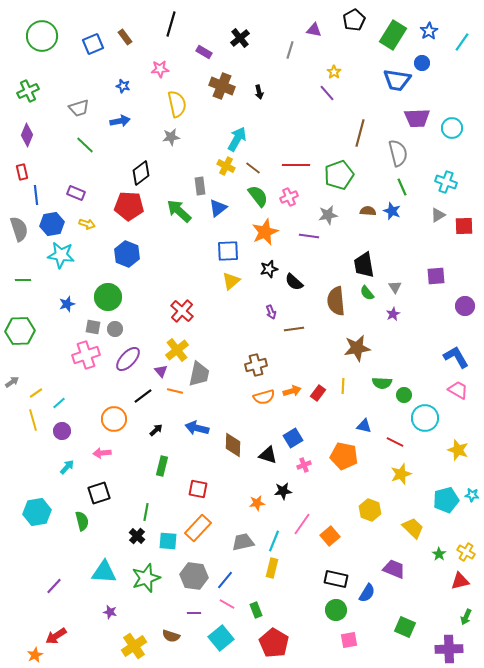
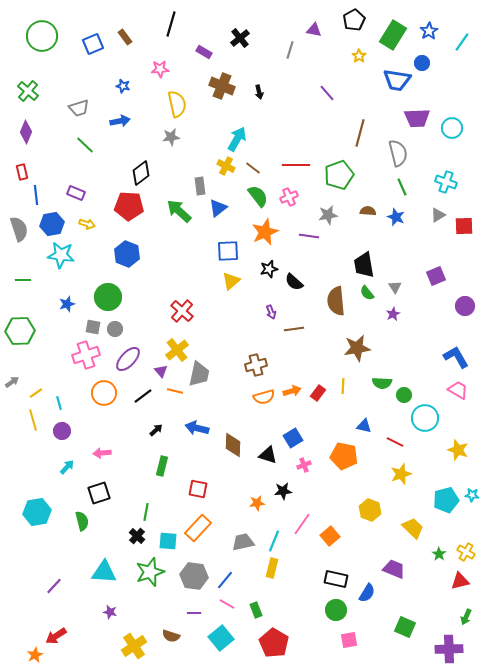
yellow star at (334, 72): moved 25 px right, 16 px up
green cross at (28, 91): rotated 25 degrees counterclockwise
purple diamond at (27, 135): moved 1 px left, 3 px up
blue star at (392, 211): moved 4 px right, 6 px down
purple square at (436, 276): rotated 18 degrees counterclockwise
cyan line at (59, 403): rotated 64 degrees counterclockwise
orange circle at (114, 419): moved 10 px left, 26 px up
green star at (146, 578): moved 4 px right, 6 px up
